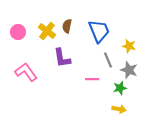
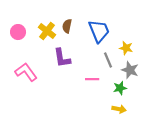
yellow star: moved 3 px left, 2 px down
gray star: moved 1 px right
